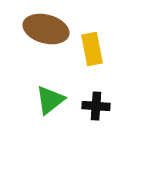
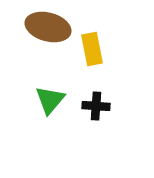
brown ellipse: moved 2 px right, 2 px up
green triangle: rotated 12 degrees counterclockwise
